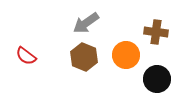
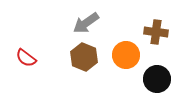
red semicircle: moved 2 px down
